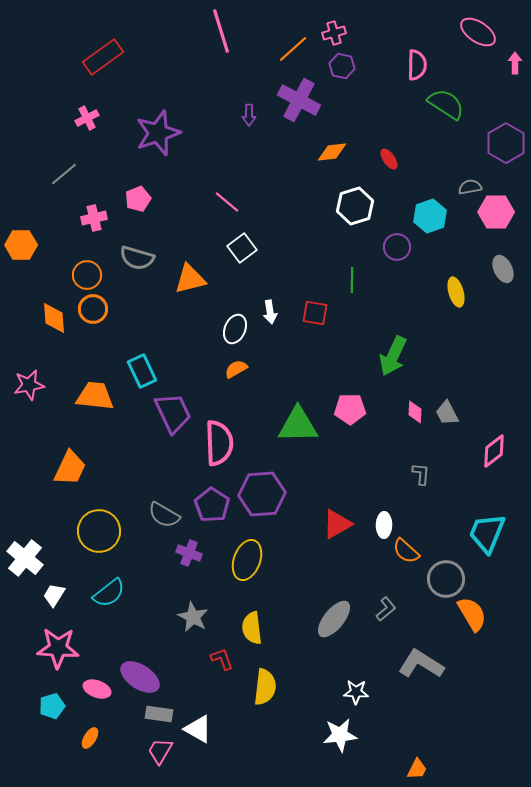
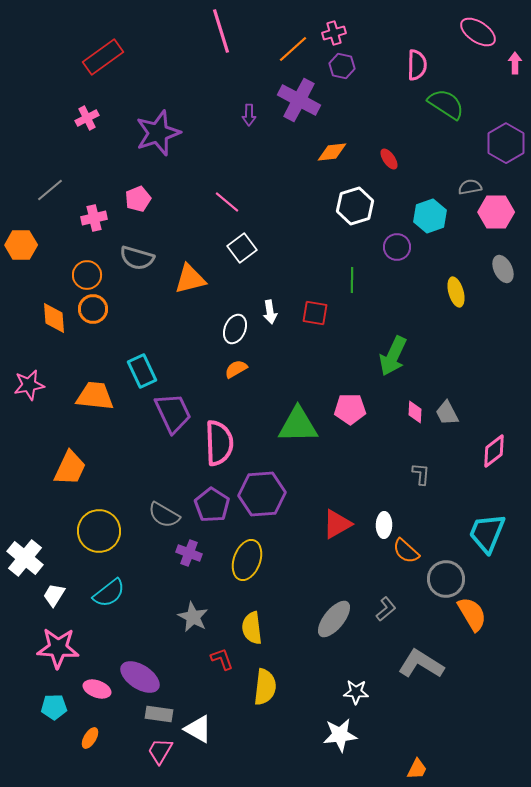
gray line at (64, 174): moved 14 px left, 16 px down
cyan pentagon at (52, 706): moved 2 px right, 1 px down; rotated 15 degrees clockwise
